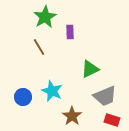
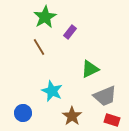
purple rectangle: rotated 40 degrees clockwise
blue circle: moved 16 px down
